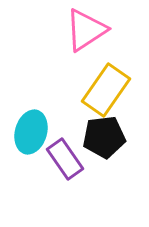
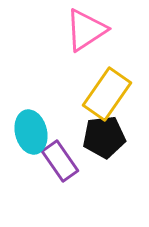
yellow rectangle: moved 1 px right, 4 px down
cyan ellipse: rotated 30 degrees counterclockwise
purple rectangle: moved 5 px left, 2 px down
